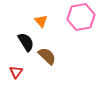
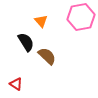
red triangle: moved 12 px down; rotated 32 degrees counterclockwise
